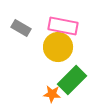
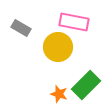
pink rectangle: moved 11 px right, 4 px up
green rectangle: moved 14 px right, 5 px down
orange star: moved 7 px right; rotated 12 degrees clockwise
